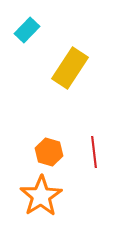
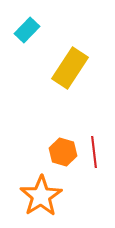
orange hexagon: moved 14 px right
